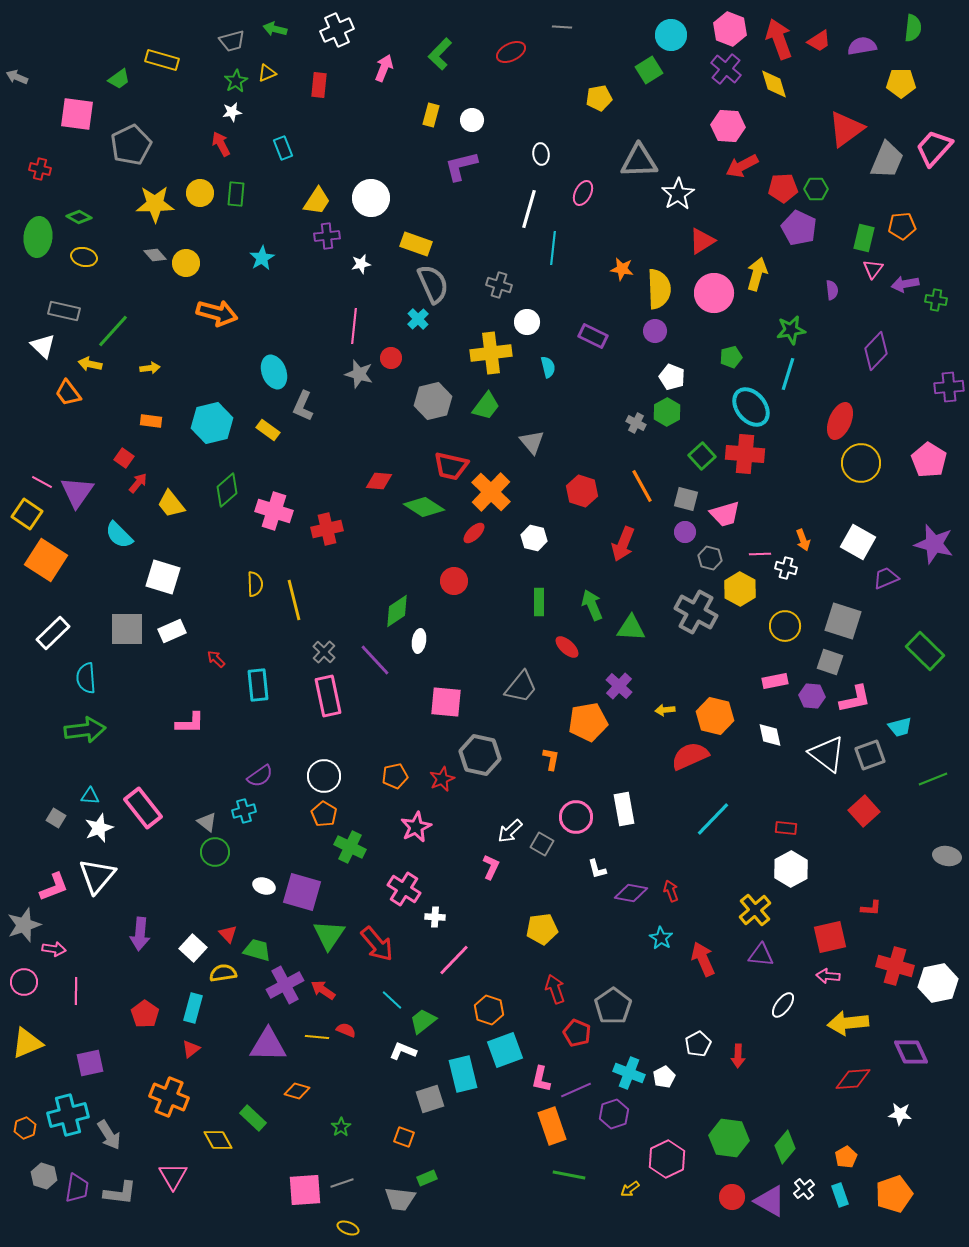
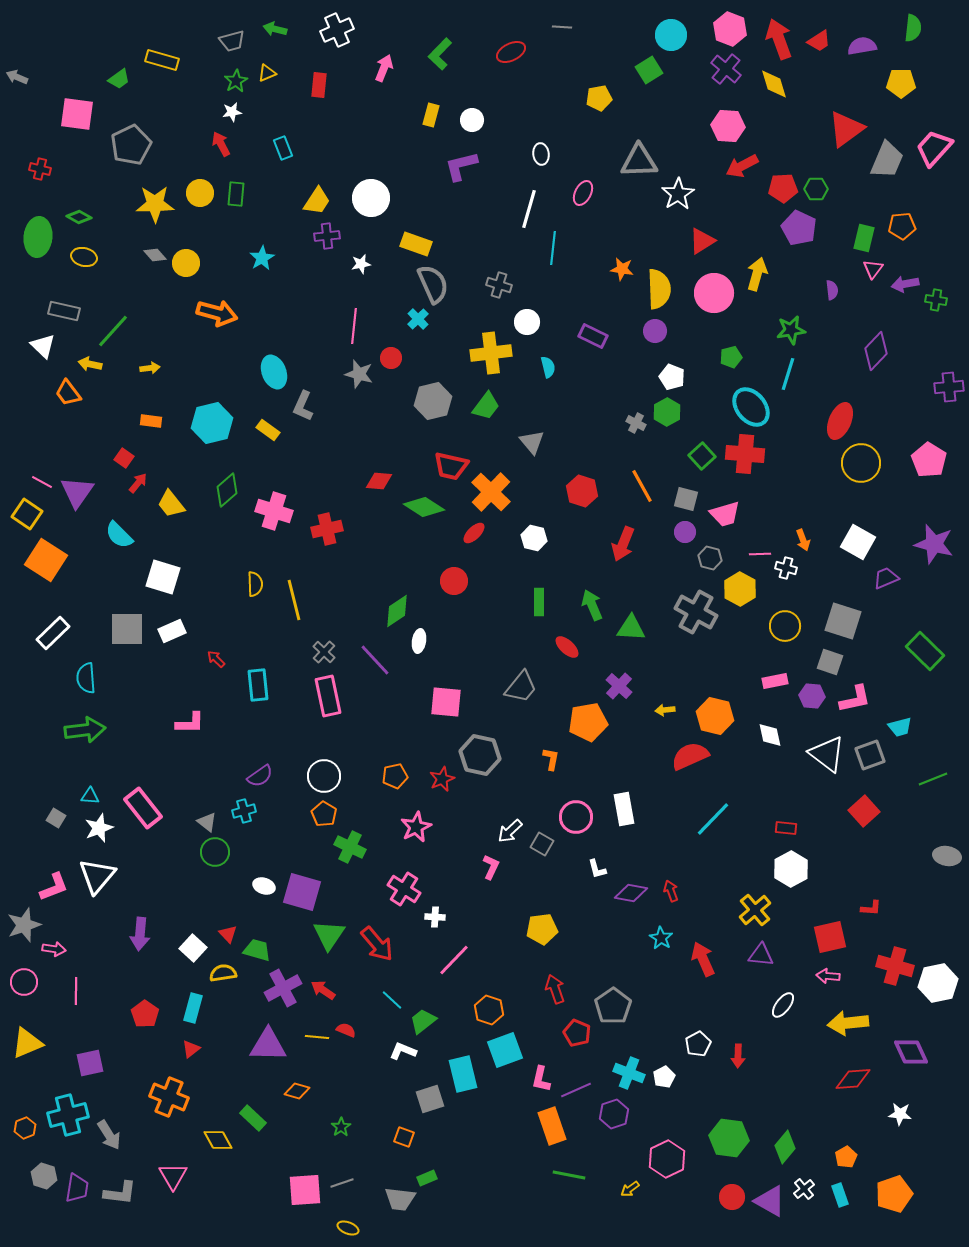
purple cross at (285, 985): moved 2 px left, 3 px down
